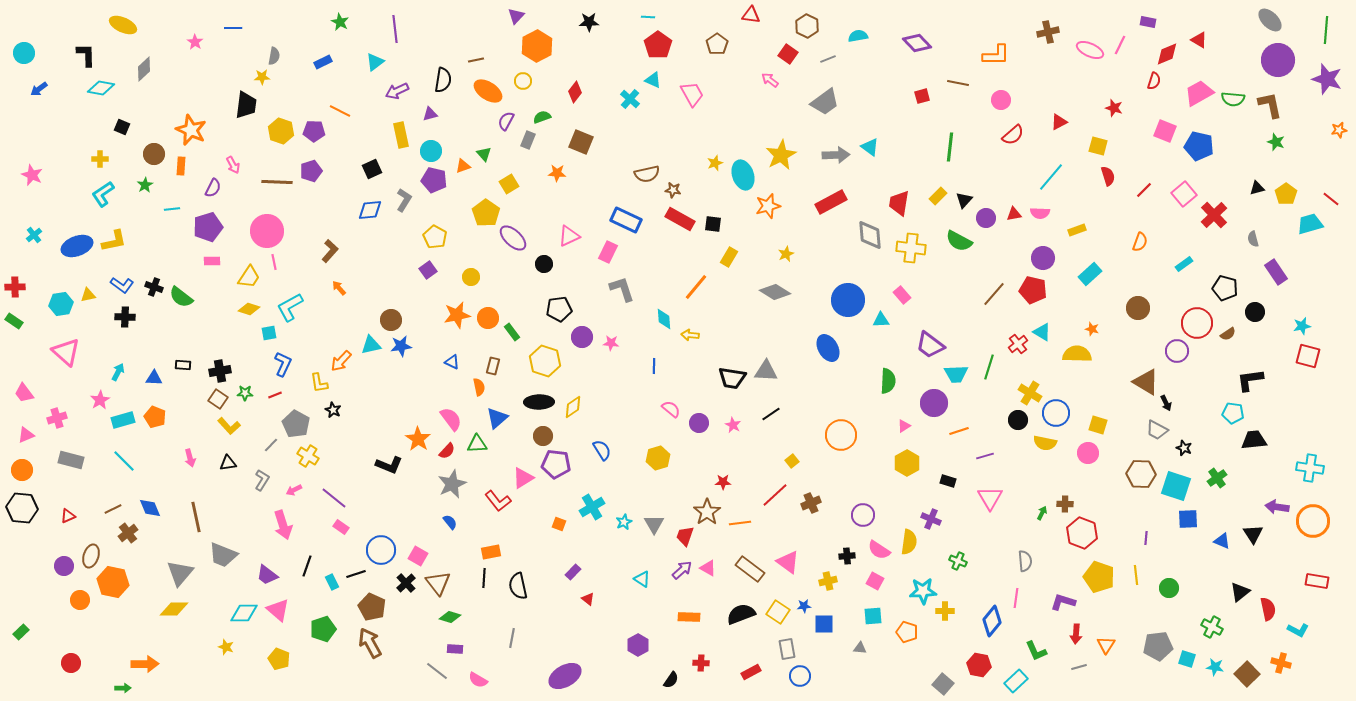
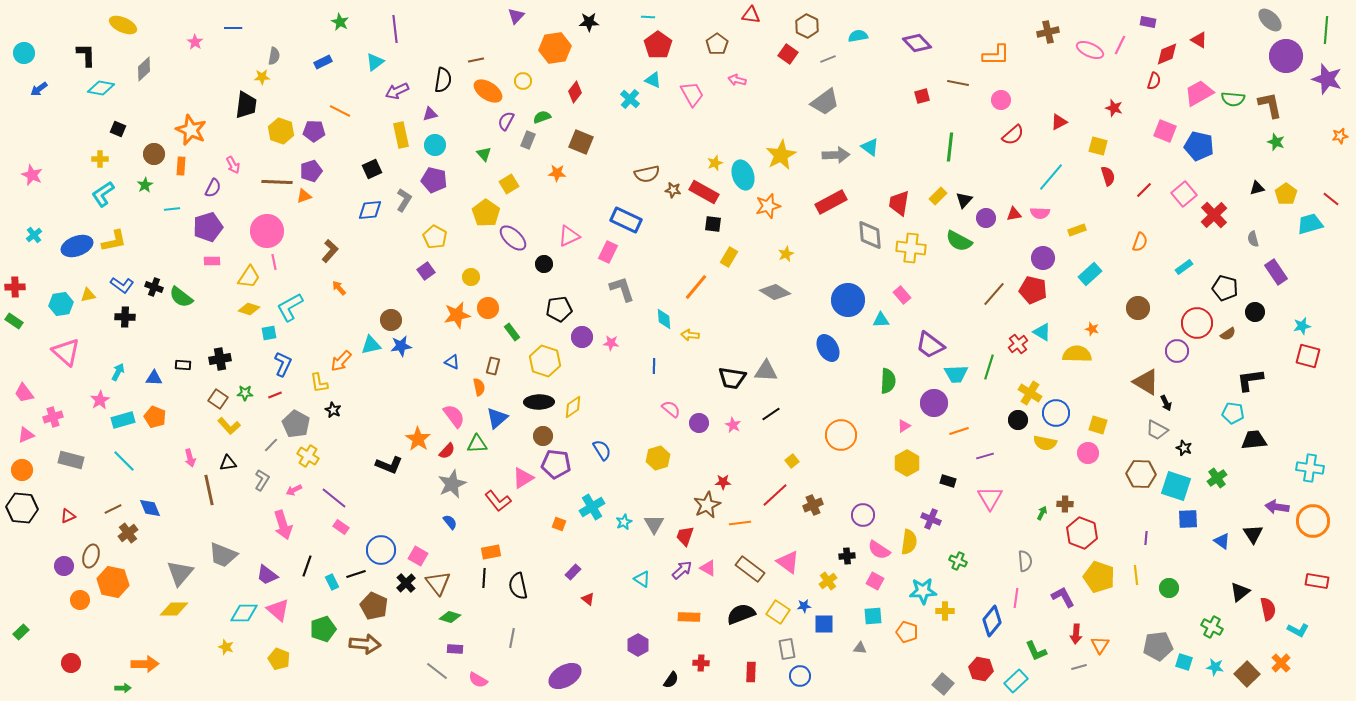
orange hexagon at (537, 46): moved 18 px right, 2 px down; rotated 20 degrees clockwise
purple circle at (1278, 60): moved 8 px right, 4 px up
pink arrow at (770, 80): moved 33 px left; rotated 24 degrees counterclockwise
black square at (122, 127): moved 4 px left, 2 px down
orange star at (1339, 130): moved 1 px right, 6 px down
cyan circle at (431, 151): moved 4 px right, 6 px up
orange triangle at (463, 166): moved 159 px left, 30 px down
red rectangle at (680, 219): moved 24 px right, 27 px up
cyan rectangle at (1184, 264): moved 3 px down
purple square at (428, 270): moved 2 px left, 1 px down
orange circle at (488, 318): moved 10 px up
black cross at (220, 371): moved 12 px up
pink cross at (57, 418): moved 4 px left, 1 px up
pink semicircle at (451, 419): moved 3 px right, 3 px up
brown cross at (811, 503): moved 2 px right, 2 px down
brown star at (707, 512): moved 7 px up; rotated 8 degrees clockwise
brown line at (196, 517): moved 13 px right, 27 px up
blue triangle at (1222, 541): rotated 12 degrees clockwise
yellow cross at (828, 581): rotated 24 degrees counterclockwise
purple L-shape at (1063, 602): moved 5 px up; rotated 45 degrees clockwise
brown pentagon at (372, 607): moved 2 px right, 1 px up
brown arrow at (370, 643): moved 5 px left, 1 px down; rotated 124 degrees clockwise
orange triangle at (1106, 645): moved 6 px left
cyan square at (1187, 659): moved 3 px left, 3 px down
orange cross at (1281, 663): rotated 30 degrees clockwise
red hexagon at (979, 665): moved 2 px right, 4 px down
red rectangle at (751, 672): rotated 60 degrees counterclockwise
